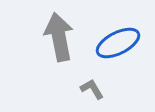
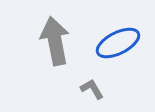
gray arrow: moved 4 px left, 4 px down
